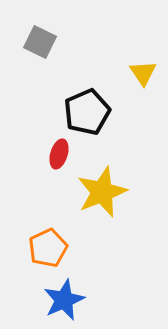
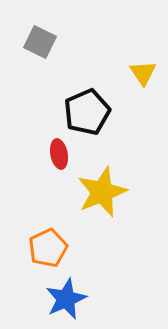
red ellipse: rotated 28 degrees counterclockwise
blue star: moved 2 px right, 1 px up
